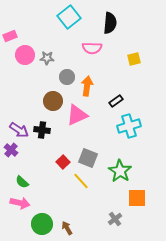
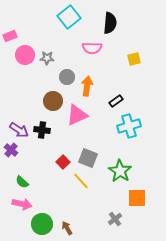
pink arrow: moved 2 px right, 1 px down
